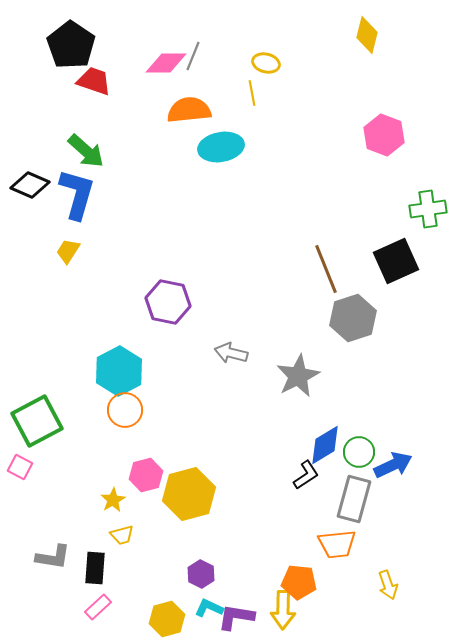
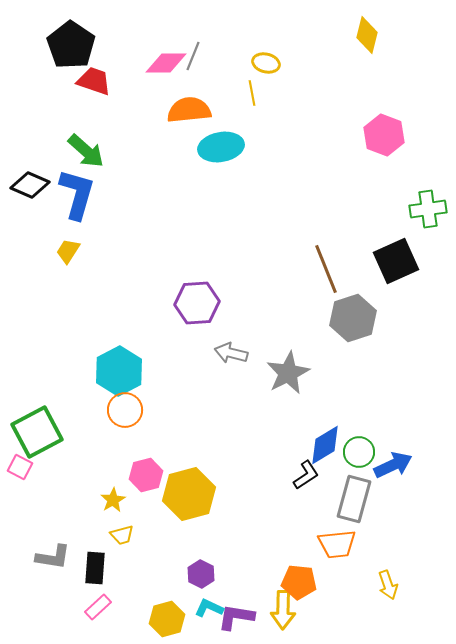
purple hexagon at (168, 302): moved 29 px right, 1 px down; rotated 15 degrees counterclockwise
gray star at (298, 376): moved 10 px left, 3 px up
green square at (37, 421): moved 11 px down
